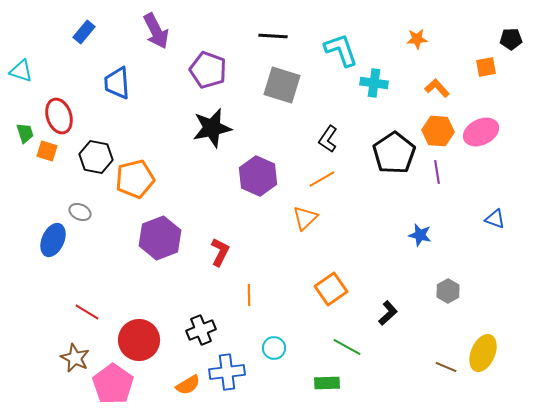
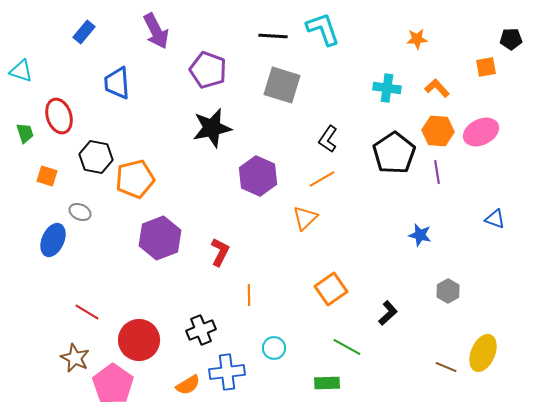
cyan L-shape at (341, 50): moved 18 px left, 21 px up
cyan cross at (374, 83): moved 13 px right, 5 px down
orange square at (47, 151): moved 25 px down
